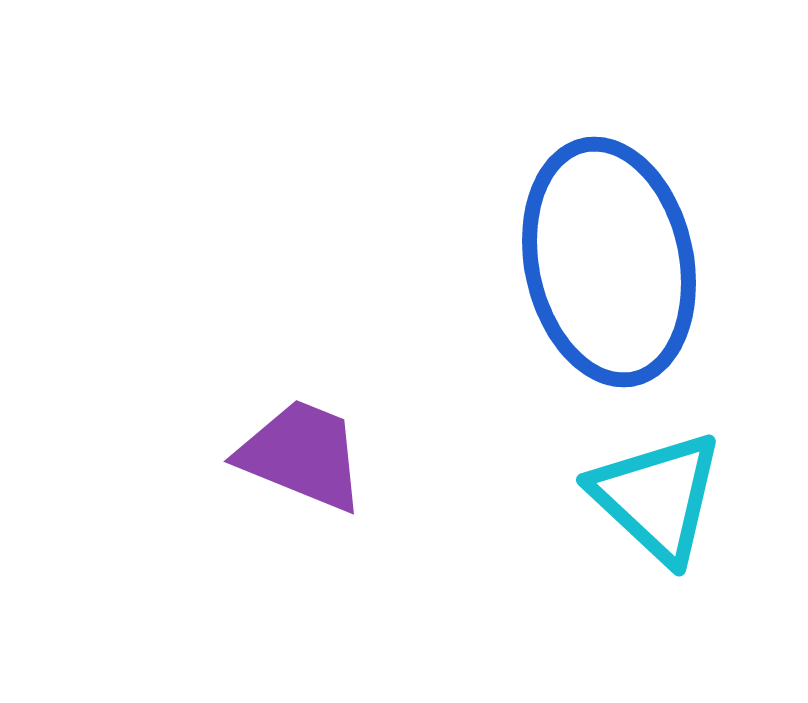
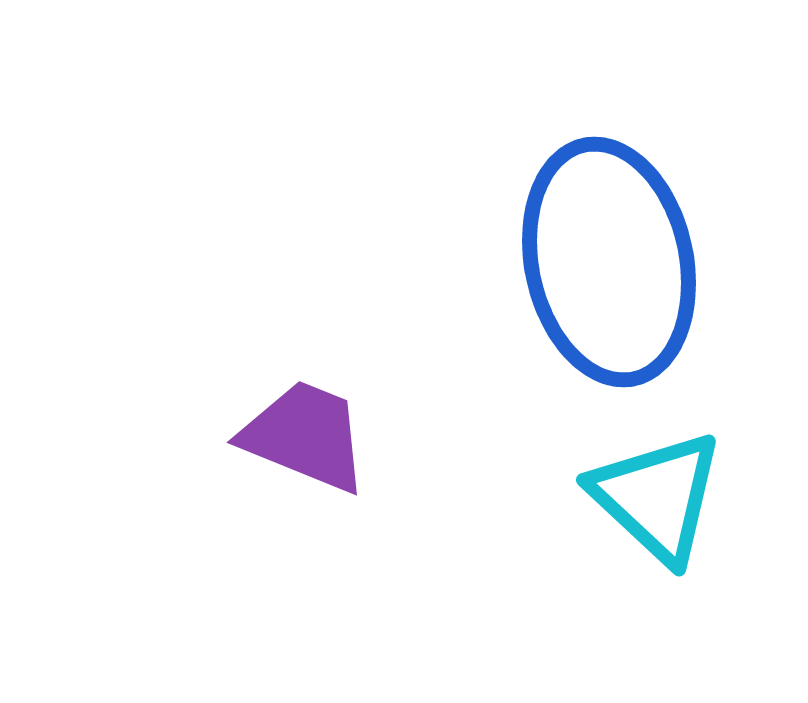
purple trapezoid: moved 3 px right, 19 px up
